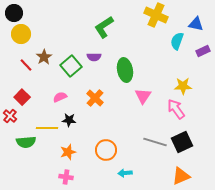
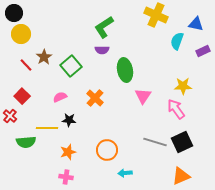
purple semicircle: moved 8 px right, 7 px up
red square: moved 1 px up
orange circle: moved 1 px right
